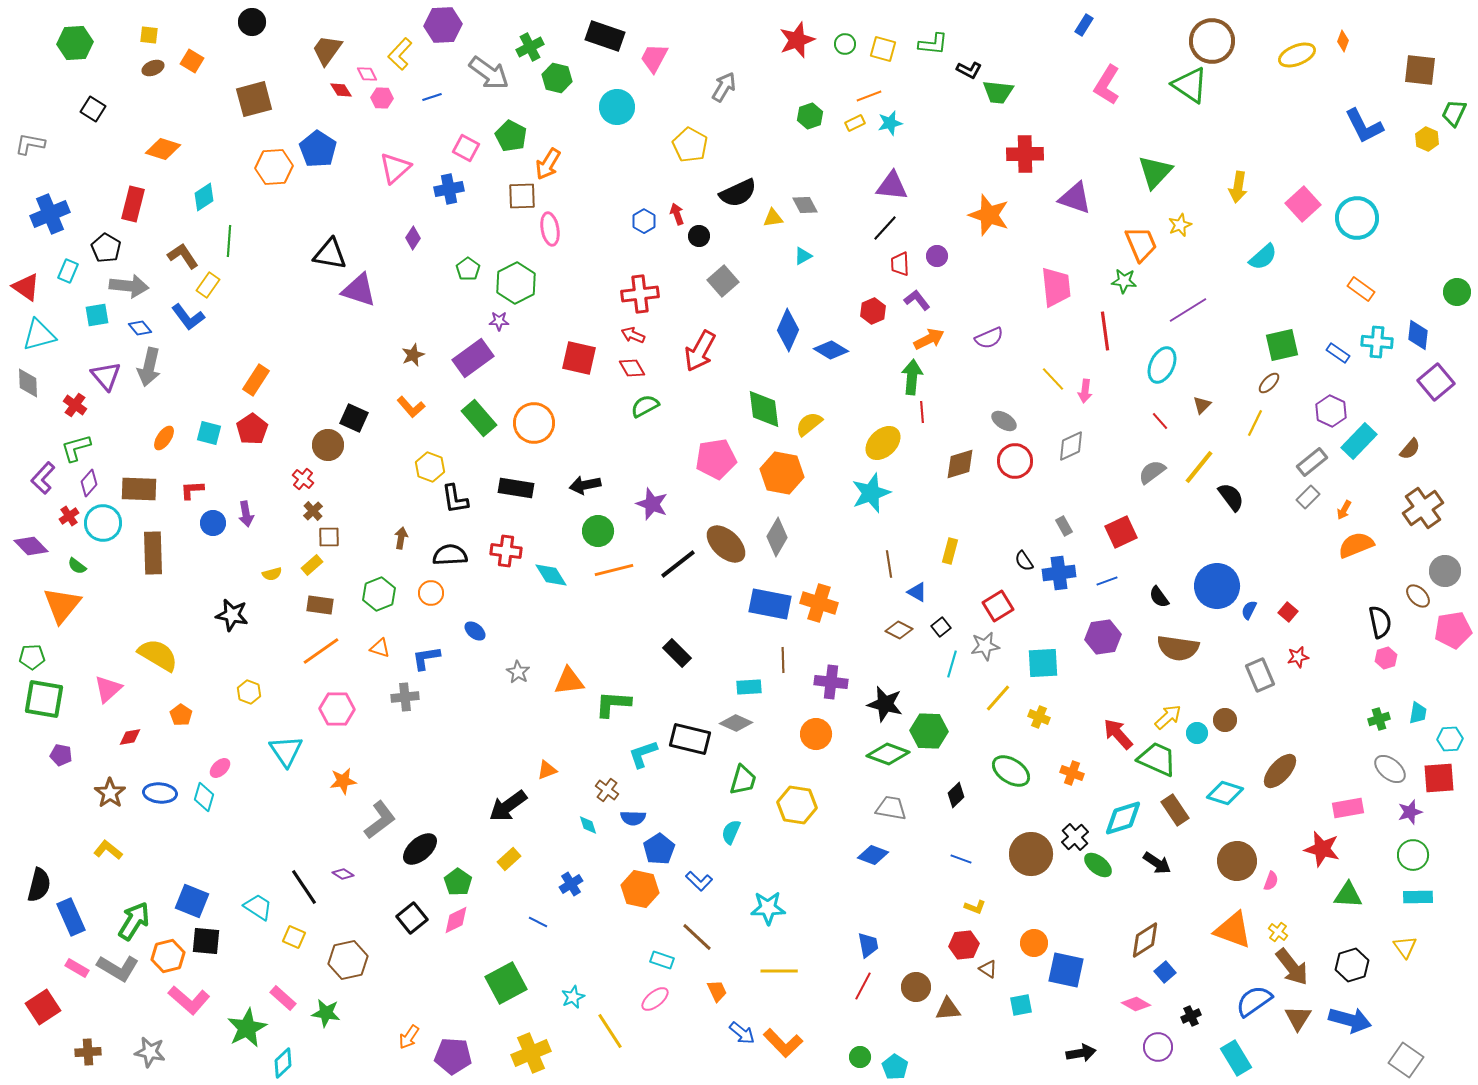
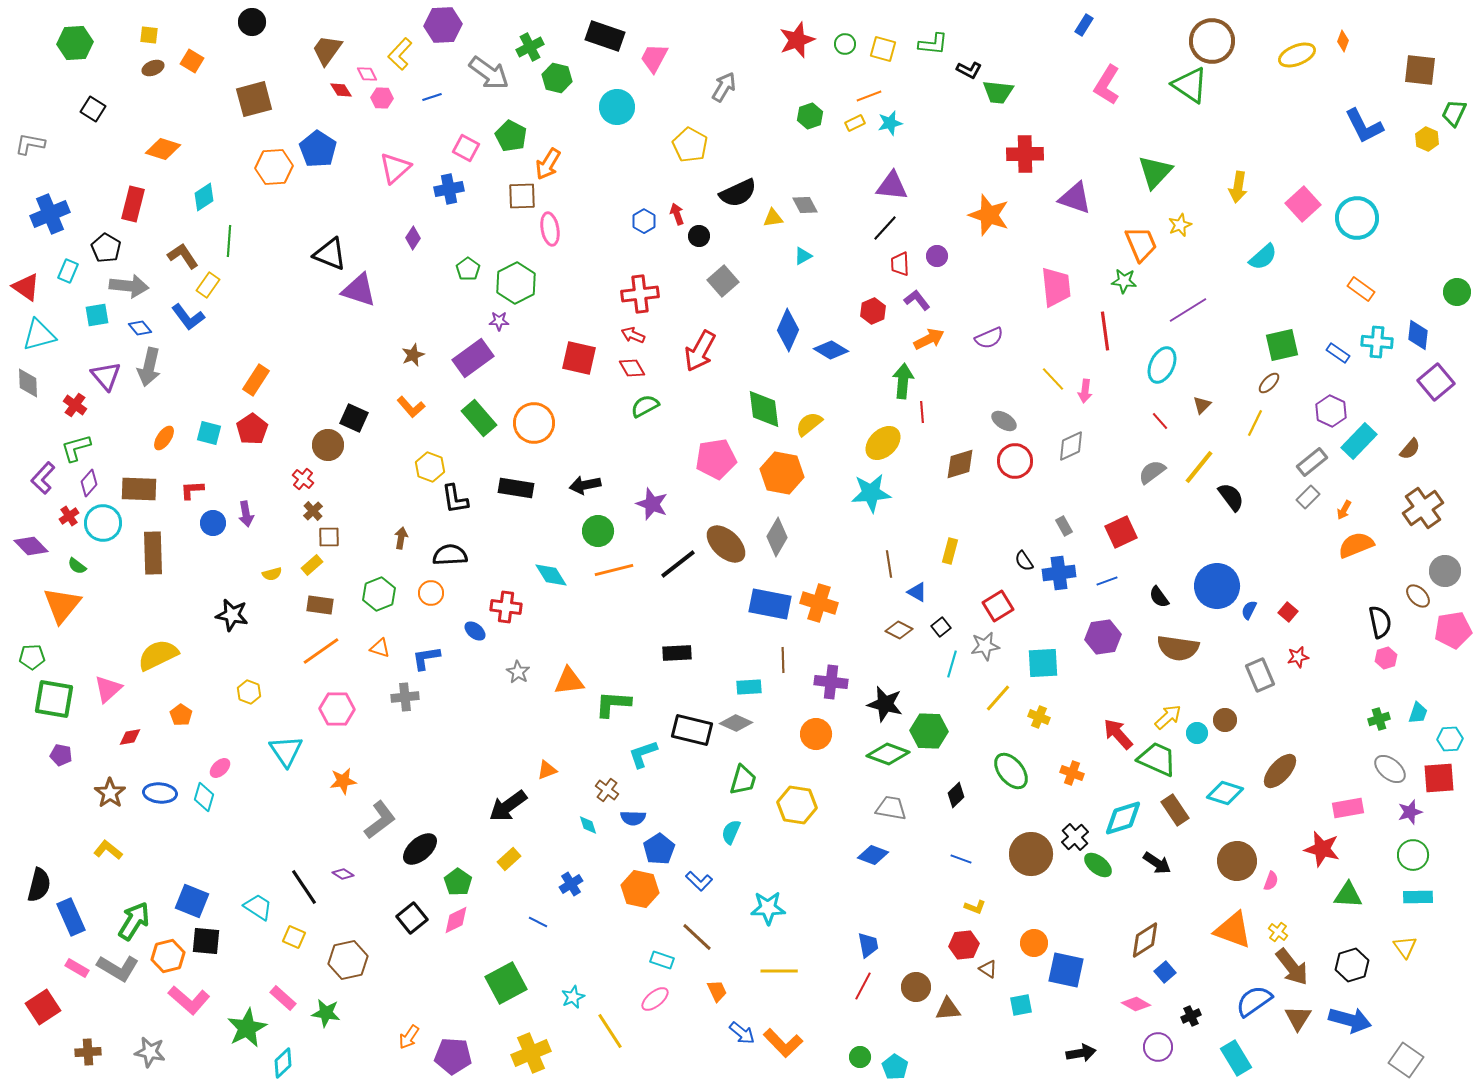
black triangle at (330, 254): rotated 12 degrees clockwise
green arrow at (912, 377): moved 9 px left, 4 px down
cyan star at (871, 493): rotated 15 degrees clockwise
red cross at (506, 551): moved 56 px down
black rectangle at (677, 653): rotated 48 degrees counterclockwise
yellow semicircle at (158, 655): rotated 57 degrees counterclockwise
green square at (44, 699): moved 10 px right
cyan trapezoid at (1418, 713): rotated 10 degrees clockwise
black rectangle at (690, 739): moved 2 px right, 9 px up
green ellipse at (1011, 771): rotated 18 degrees clockwise
